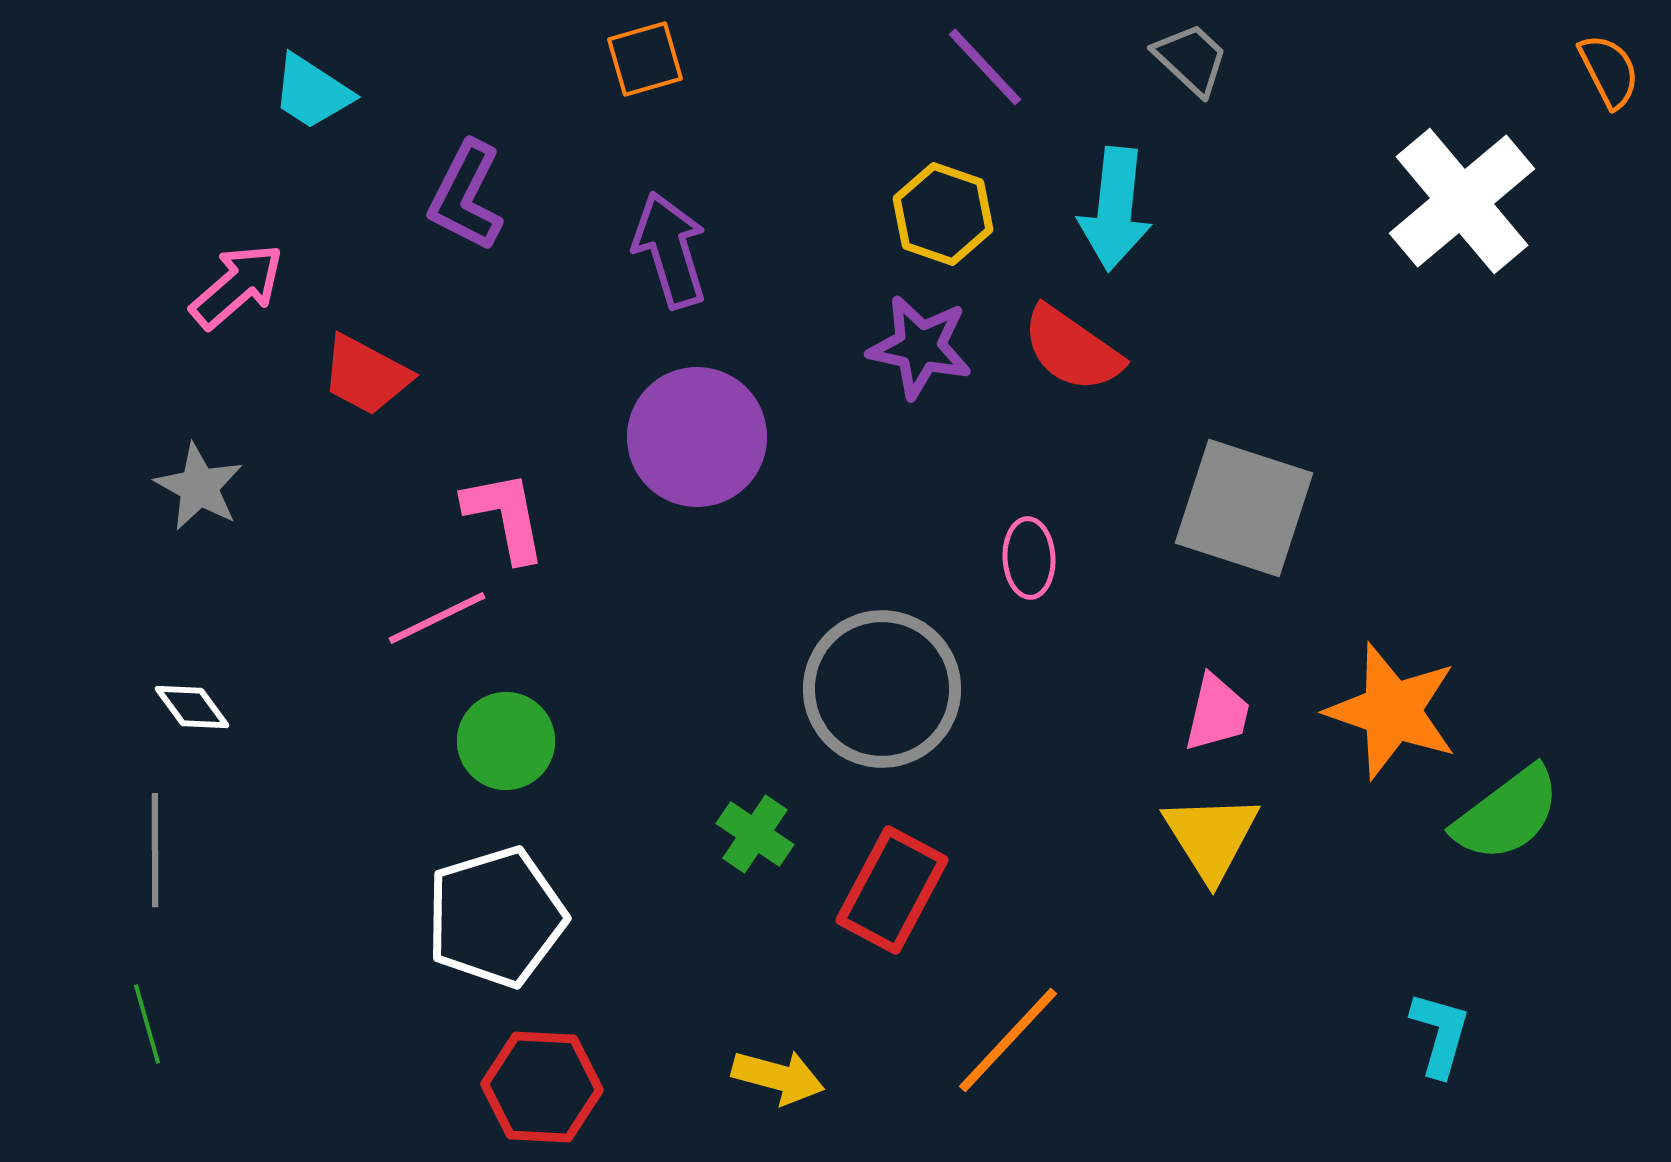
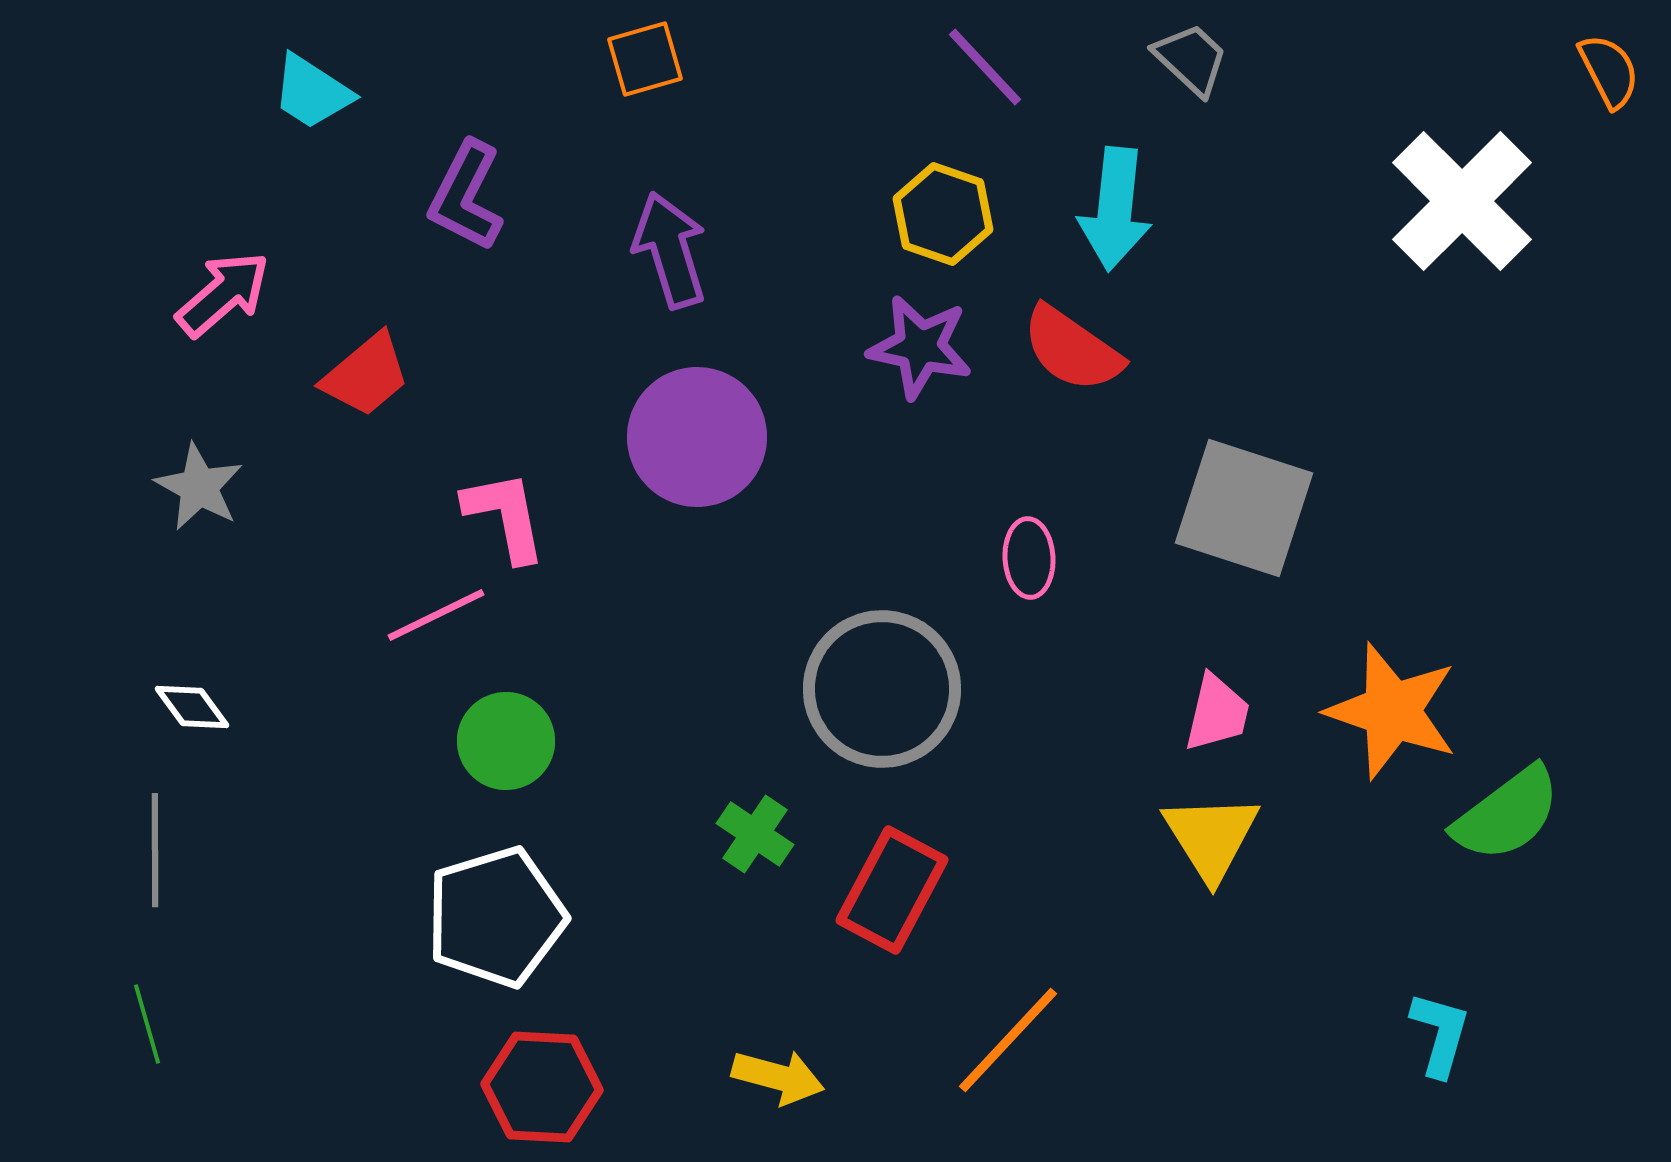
white cross: rotated 5 degrees counterclockwise
pink arrow: moved 14 px left, 8 px down
red trapezoid: rotated 68 degrees counterclockwise
pink line: moved 1 px left, 3 px up
